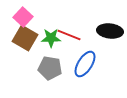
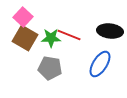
blue ellipse: moved 15 px right
